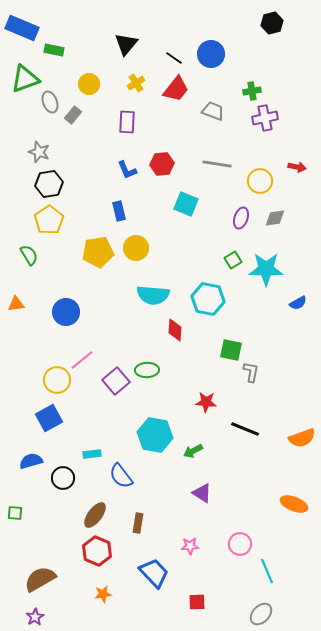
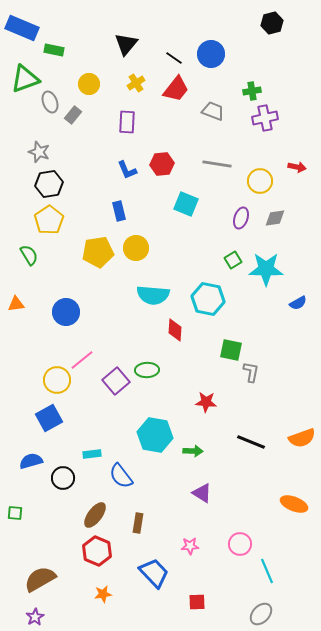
black line at (245, 429): moved 6 px right, 13 px down
green arrow at (193, 451): rotated 150 degrees counterclockwise
